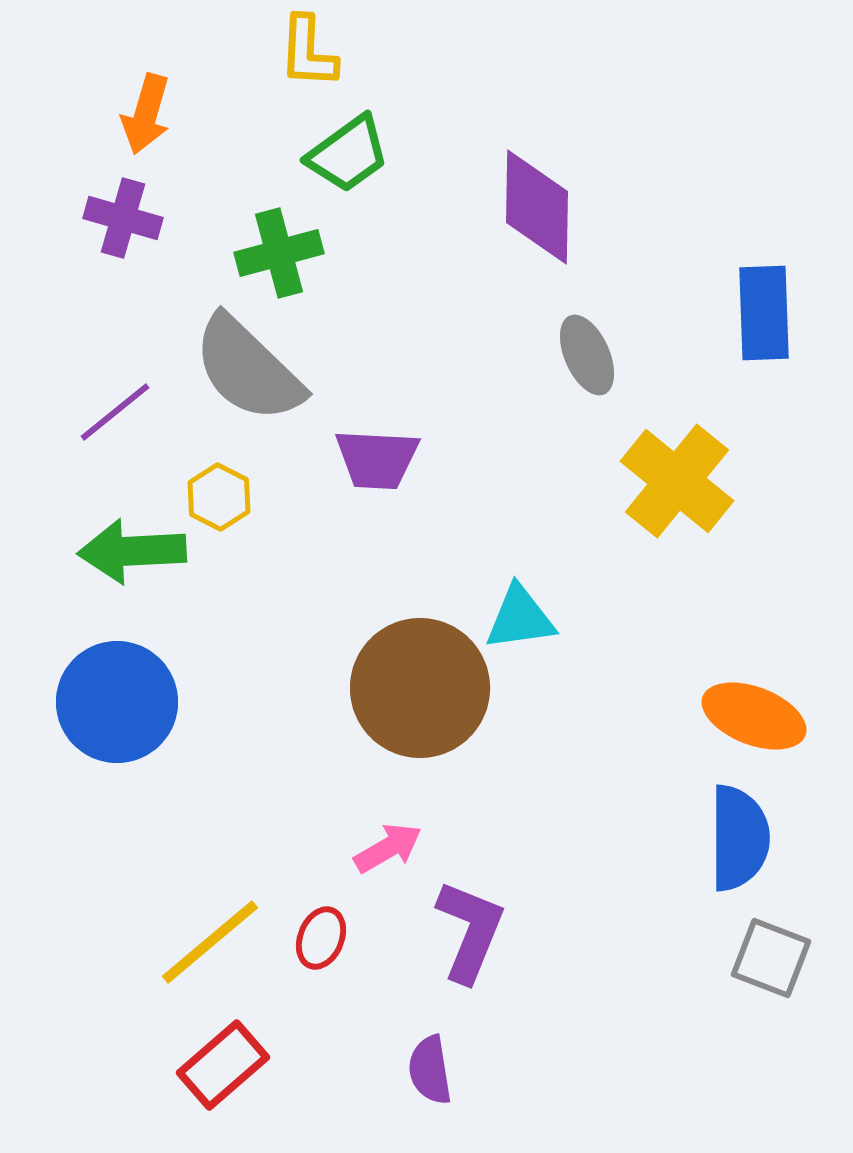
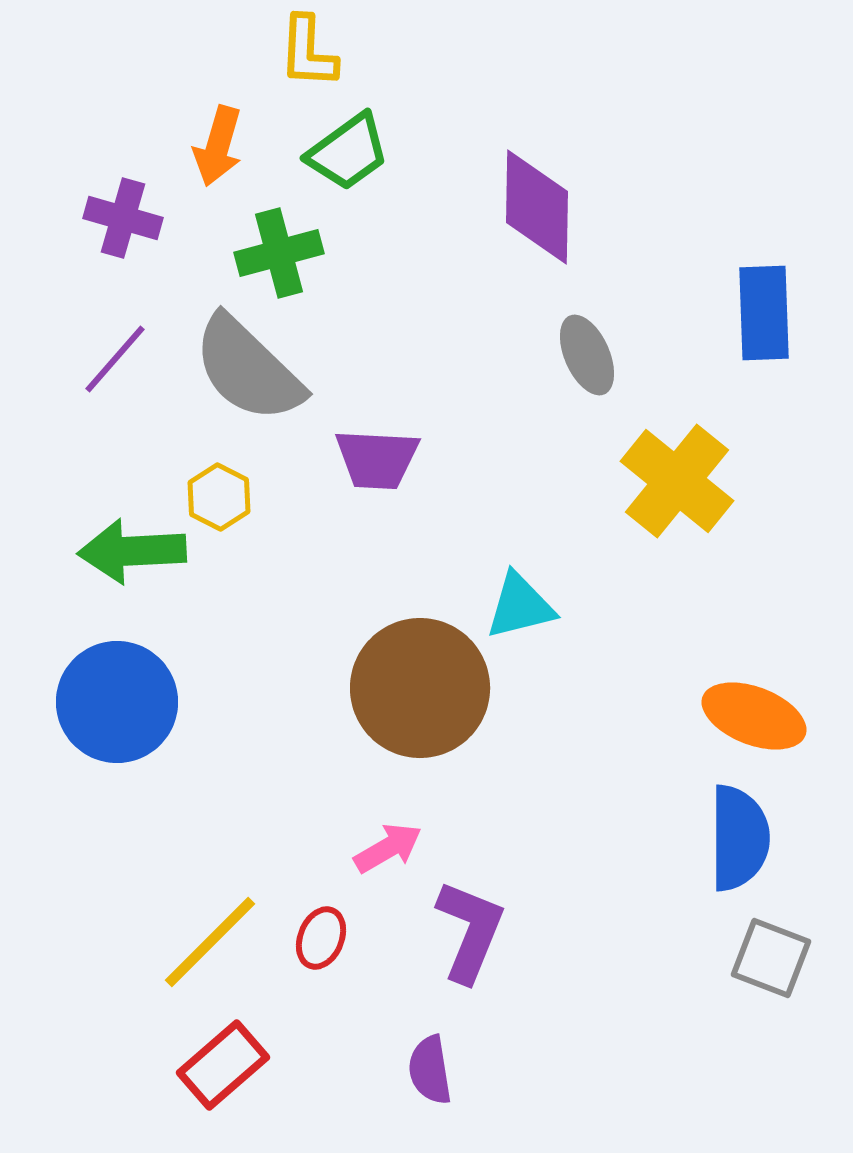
orange arrow: moved 72 px right, 32 px down
green trapezoid: moved 2 px up
purple line: moved 53 px up; rotated 10 degrees counterclockwise
cyan triangle: moved 12 px up; rotated 6 degrees counterclockwise
yellow line: rotated 5 degrees counterclockwise
